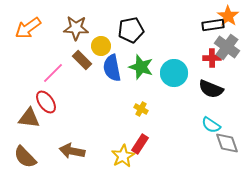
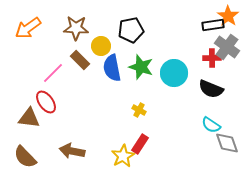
brown rectangle: moved 2 px left
yellow cross: moved 2 px left, 1 px down
